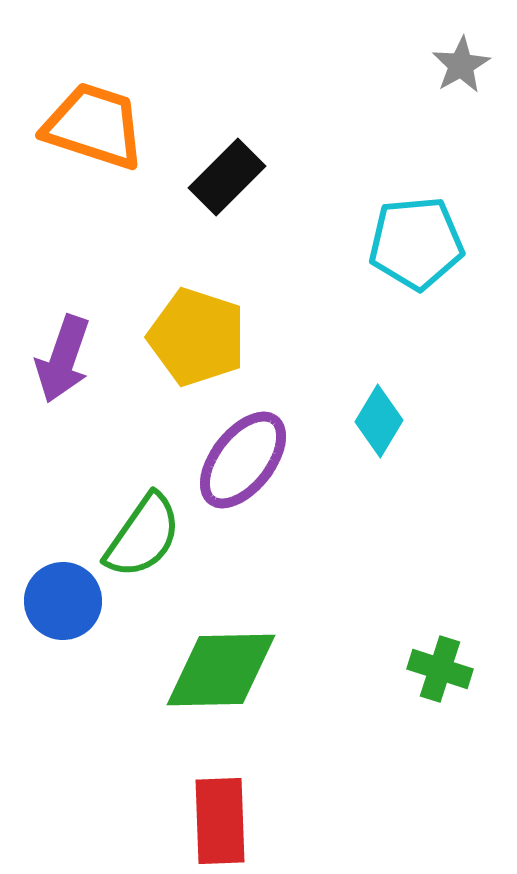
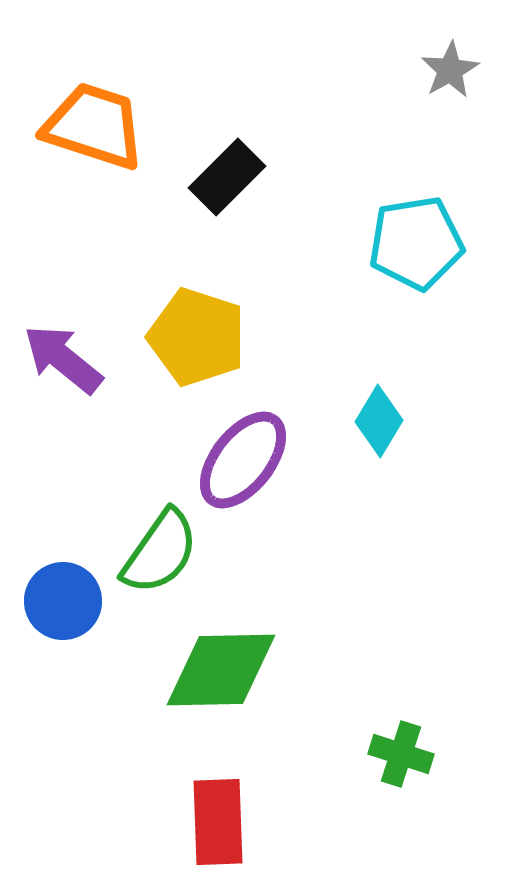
gray star: moved 11 px left, 5 px down
cyan pentagon: rotated 4 degrees counterclockwise
purple arrow: rotated 110 degrees clockwise
green semicircle: moved 17 px right, 16 px down
green cross: moved 39 px left, 85 px down
red rectangle: moved 2 px left, 1 px down
